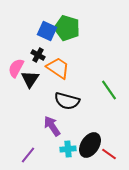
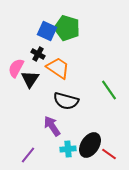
black cross: moved 1 px up
black semicircle: moved 1 px left
